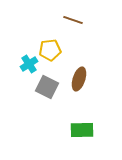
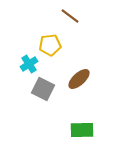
brown line: moved 3 px left, 4 px up; rotated 18 degrees clockwise
yellow pentagon: moved 5 px up
brown ellipse: rotated 30 degrees clockwise
gray square: moved 4 px left, 2 px down
